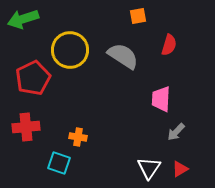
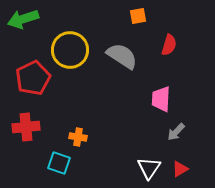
gray semicircle: moved 1 px left
